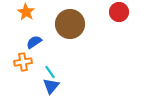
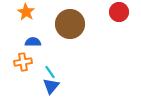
blue semicircle: moved 1 px left; rotated 35 degrees clockwise
